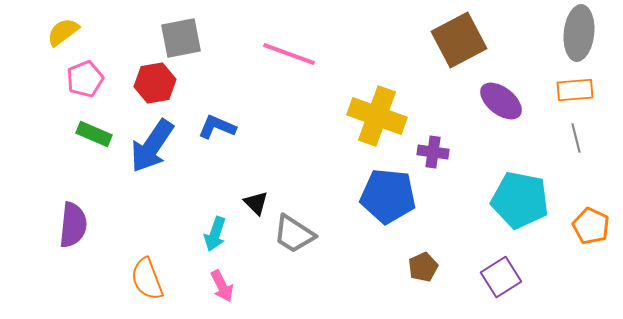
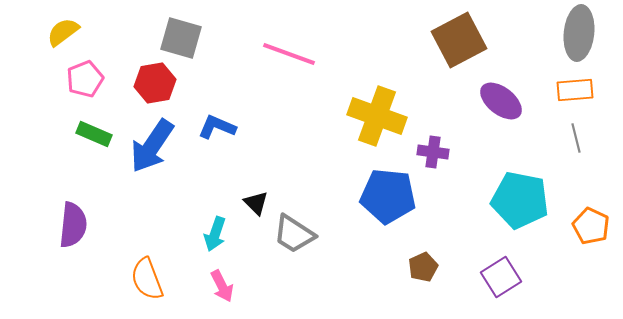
gray square: rotated 27 degrees clockwise
